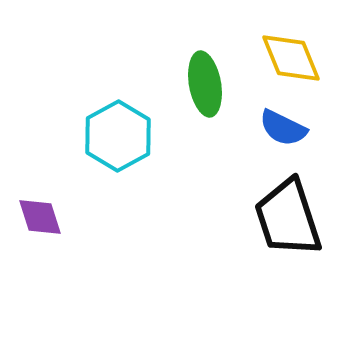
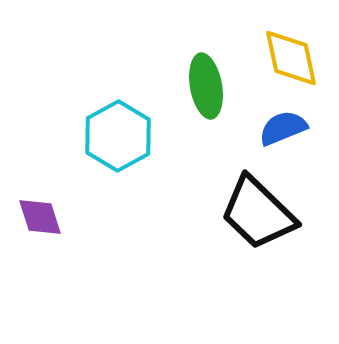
yellow diamond: rotated 10 degrees clockwise
green ellipse: moved 1 px right, 2 px down
blue semicircle: rotated 132 degrees clockwise
black trapezoid: moved 30 px left, 5 px up; rotated 28 degrees counterclockwise
